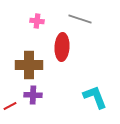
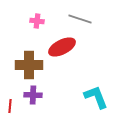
red ellipse: rotated 60 degrees clockwise
cyan L-shape: moved 1 px right
red line: rotated 56 degrees counterclockwise
